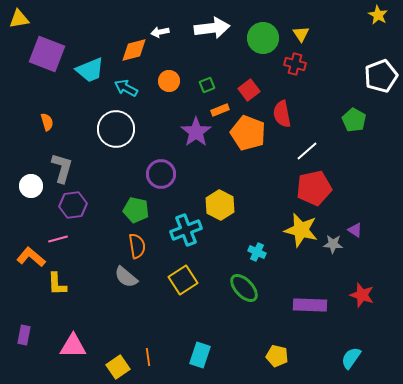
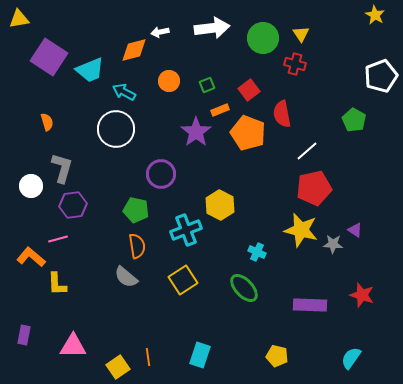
yellow star at (378, 15): moved 3 px left
purple square at (47, 54): moved 2 px right, 3 px down; rotated 12 degrees clockwise
cyan arrow at (126, 88): moved 2 px left, 4 px down
